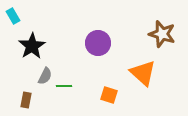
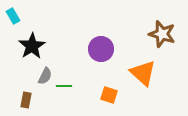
purple circle: moved 3 px right, 6 px down
